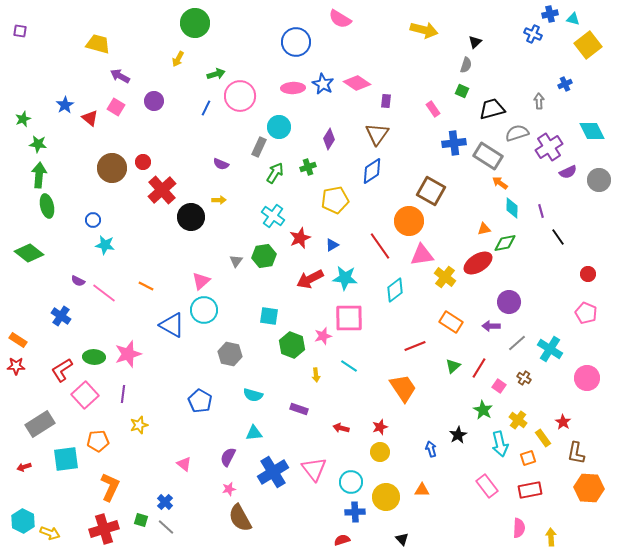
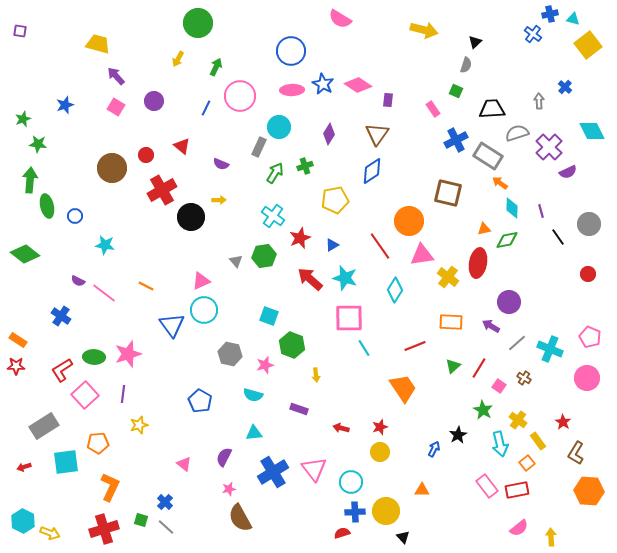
green circle at (195, 23): moved 3 px right
blue cross at (533, 34): rotated 12 degrees clockwise
blue circle at (296, 42): moved 5 px left, 9 px down
green arrow at (216, 74): moved 7 px up; rotated 48 degrees counterclockwise
purple arrow at (120, 76): moved 4 px left; rotated 18 degrees clockwise
pink diamond at (357, 83): moved 1 px right, 2 px down
blue cross at (565, 84): moved 3 px down; rotated 24 degrees counterclockwise
pink ellipse at (293, 88): moved 1 px left, 2 px down
green square at (462, 91): moved 6 px left
purple rectangle at (386, 101): moved 2 px right, 1 px up
blue star at (65, 105): rotated 12 degrees clockwise
black trapezoid at (492, 109): rotated 12 degrees clockwise
red triangle at (90, 118): moved 92 px right, 28 px down
purple diamond at (329, 139): moved 5 px up
blue cross at (454, 143): moved 2 px right, 3 px up; rotated 20 degrees counterclockwise
purple cross at (549, 147): rotated 12 degrees counterclockwise
red circle at (143, 162): moved 3 px right, 7 px up
green cross at (308, 167): moved 3 px left, 1 px up
green arrow at (39, 175): moved 9 px left, 5 px down
gray circle at (599, 180): moved 10 px left, 44 px down
red cross at (162, 190): rotated 12 degrees clockwise
brown square at (431, 191): moved 17 px right, 2 px down; rotated 16 degrees counterclockwise
blue circle at (93, 220): moved 18 px left, 4 px up
green diamond at (505, 243): moved 2 px right, 3 px up
green diamond at (29, 253): moved 4 px left, 1 px down
gray triangle at (236, 261): rotated 16 degrees counterclockwise
red ellipse at (478, 263): rotated 48 degrees counterclockwise
yellow cross at (445, 277): moved 3 px right
cyan star at (345, 278): rotated 10 degrees clockwise
red arrow at (310, 279): rotated 68 degrees clockwise
pink triangle at (201, 281): rotated 18 degrees clockwise
cyan diamond at (395, 290): rotated 20 degrees counterclockwise
pink pentagon at (586, 313): moved 4 px right, 24 px down
cyan square at (269, 316): rotated 12 degrees clockwise
orange rectangle at (451, 322): rotated 30 degrees counterclockwise
blue triangle at (172, 325): rotated 24 degrees clockwise
purple arrow at (491, 326): rotated 30 degrees clockwise
pink star at (323, 336): moved 58 px left, 29 px down
cyan cross at (550, 349): rotated 10 degrees counterclockwise
cyan line at (349, 366): moved 15 px right, 18 px up; rotated 24 degrees clockwise
gray rectangle at (40, 424): moved 4 px right, 2 px down
yellow rectangle at (543, 438): moved 5 px left, 3 px down
orange pentagon at (98, 441): moved 2 px down
blue arrow at (431, 449): moved 3 px right; rotated 42 degrees clockwise
brown L-shape at (576, 453): rotated 20 degrees clockwise
purple semicircle at (228, 457): moved 4 px left
orange square at (528, 458): moved 1 px left, 5 px down; rotated 21 degrees counterclockwise
cyan square at (66, 459): moved 3 px down
orange hexagon at (589, 488): moved 3 px down
red rectangle at (530, 490): moved 13 px left
yellow circle at (386, 497): moved 14 px down
pink semicircle at (519, 528): rotated 48 degrees clockwise
black triangle at (402, 539): moved 1 px right, 2 px up
red semicircle at (342, 540): moved 7 px up
